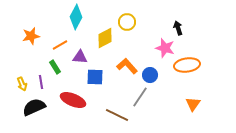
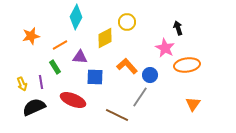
pink star: rotated 12 degrees clockwise
